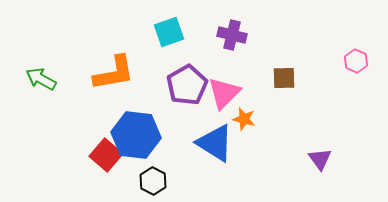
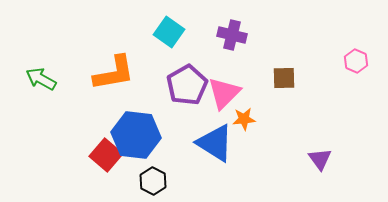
cyan square: rotated 36 degrees counterclockwise
orange star: rotated 20 degrees counterclockwise
